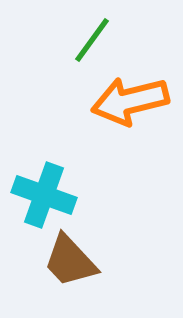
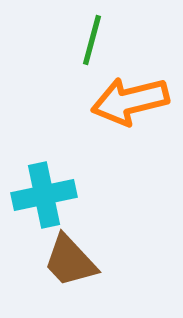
green line: rotated 21 degrees counterclockwise
cyan cross: rotated 32 degrees counterclockwise
